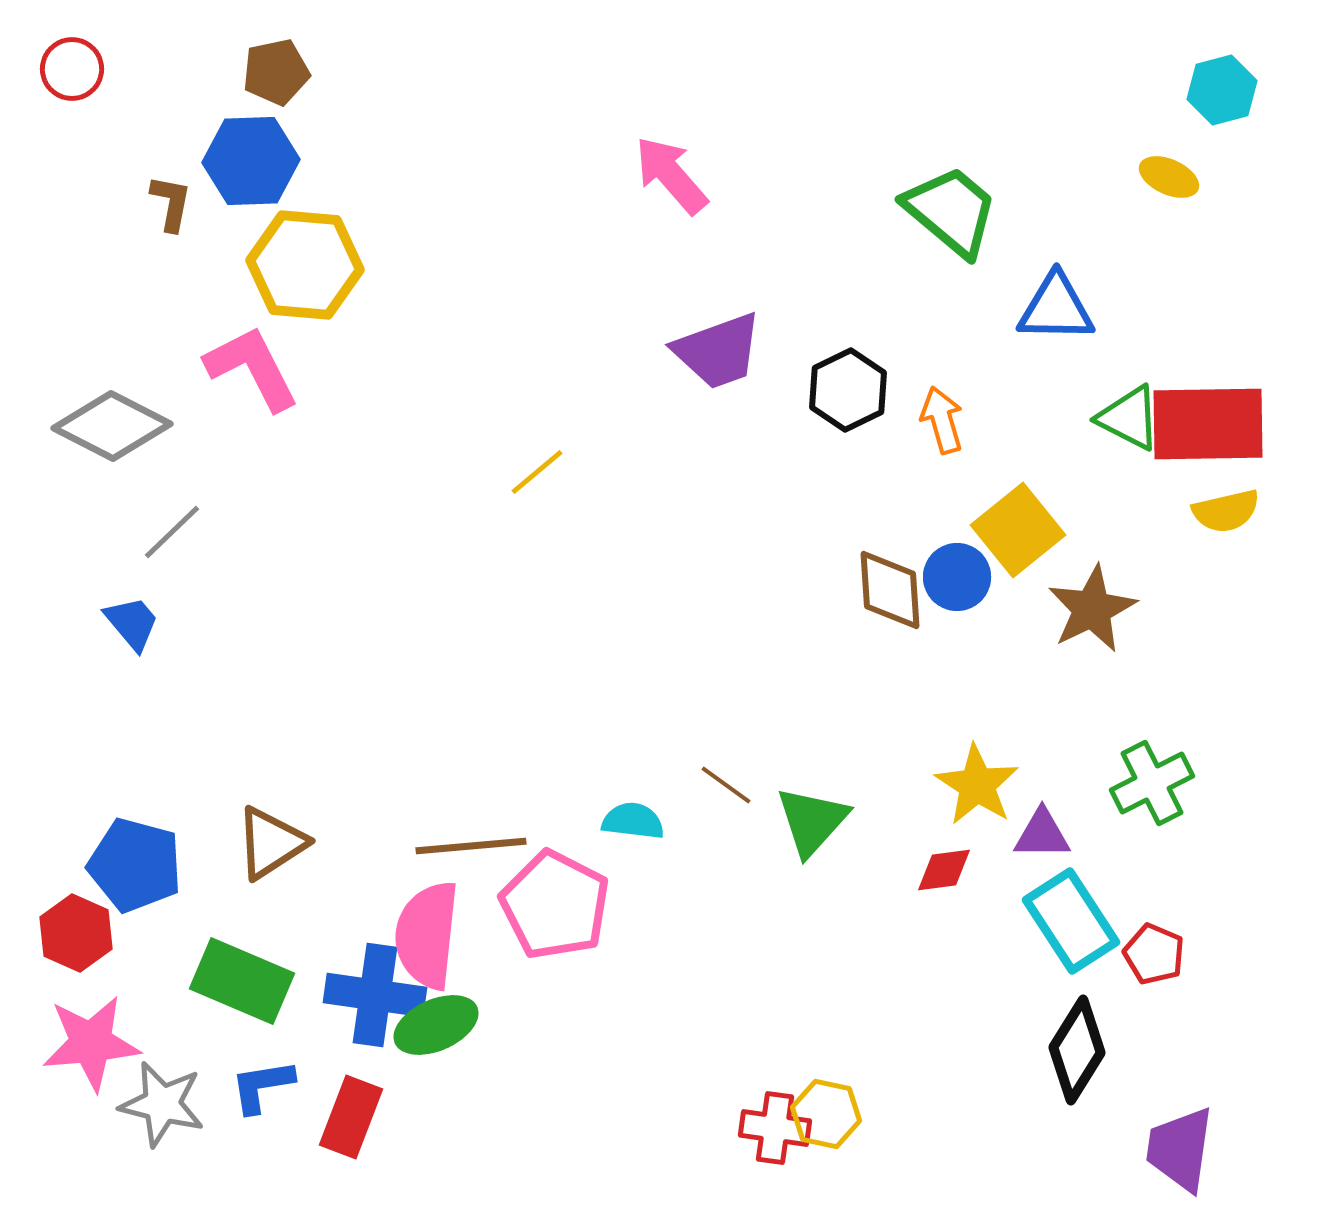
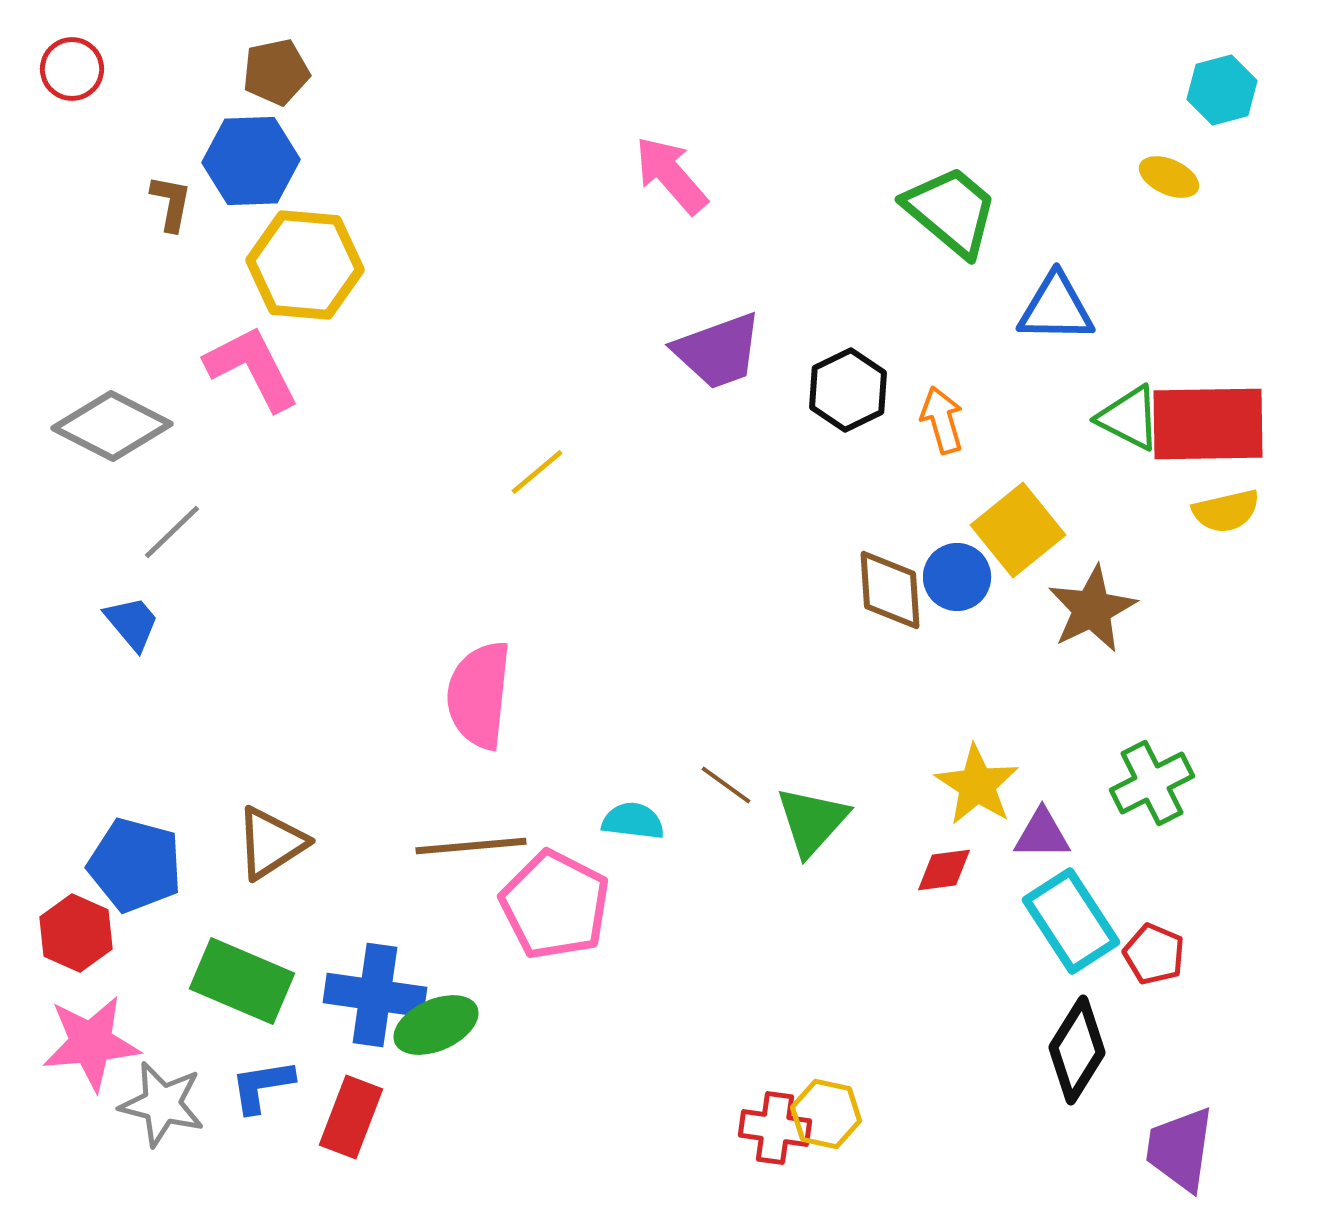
pink semicircle at (427, 935): moved 52 px right, 240 px up
